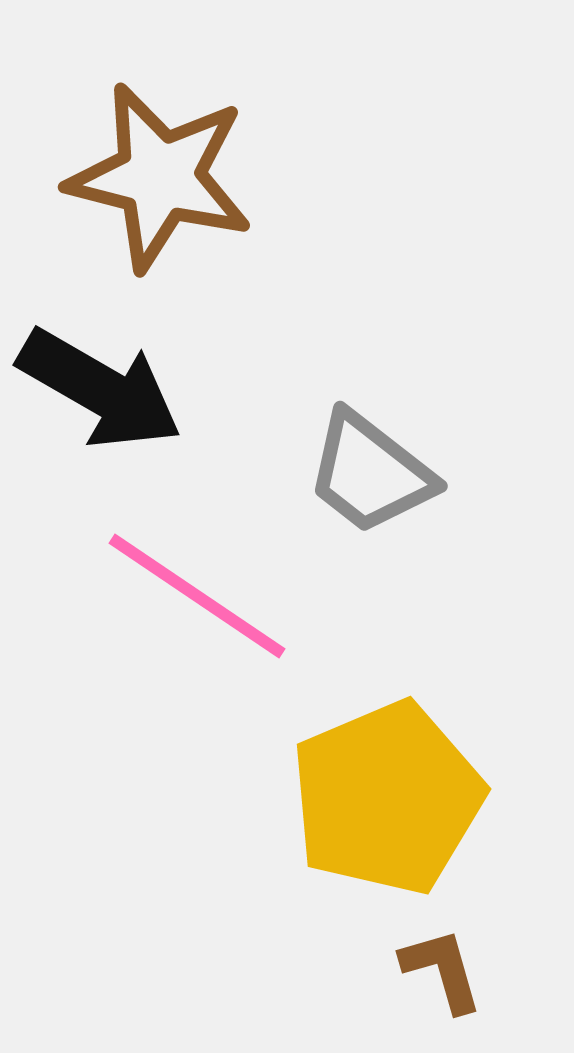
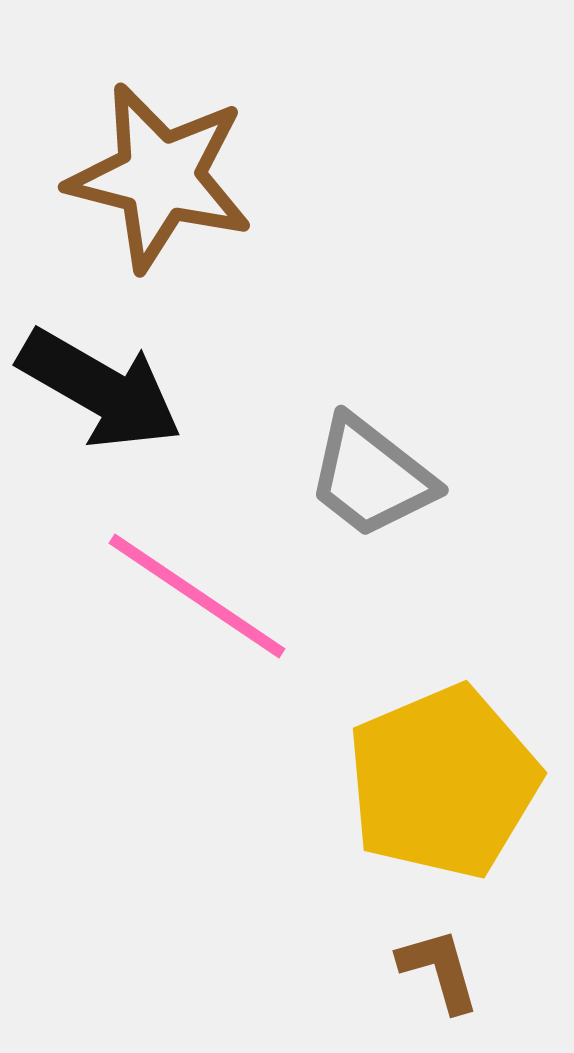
gray trapezoid: moved 1 px right, 4 px down
yellow pentagon: moved 56 px right, 16 px up
brown L-shape: moved 3 px left
